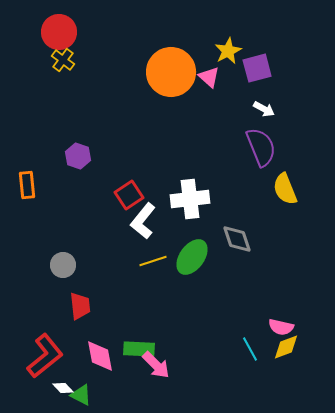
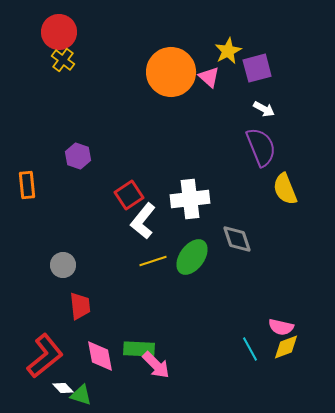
green triangle: rotated 10 degrees counterclockwise
